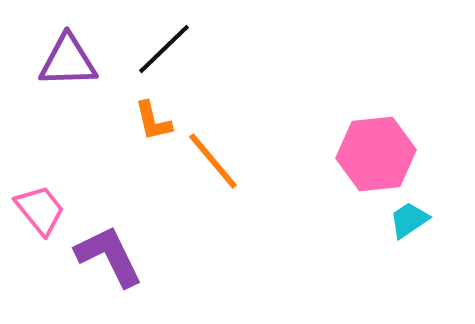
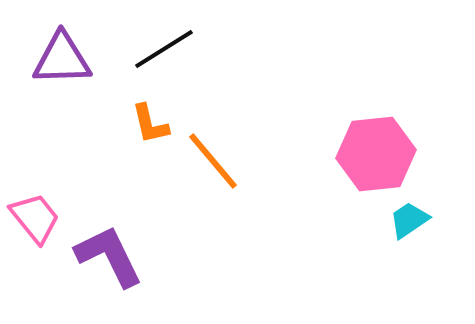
black line: rotated 12 degrees clockwise
purple triangle: moved 6 px left, 2 px up
orange L-shape: moved 3 px left, 3 px down
pink trapezoid: moved 5 px left, 8 px down
